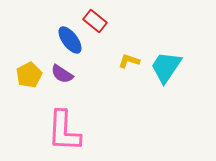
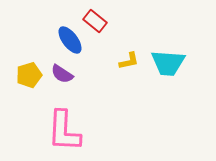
yellow L-shape: rotated 150 degrees clockwise
cyan trapezoid: moved 2 px right, 4 px up; rotated 120 degrees counterclockwise
yellow pentagon: rotated 10 degrees clockwise
